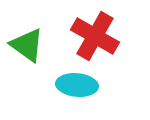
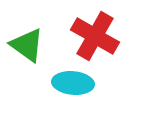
cyan ellipse: moved 4 px left, 2 px up
